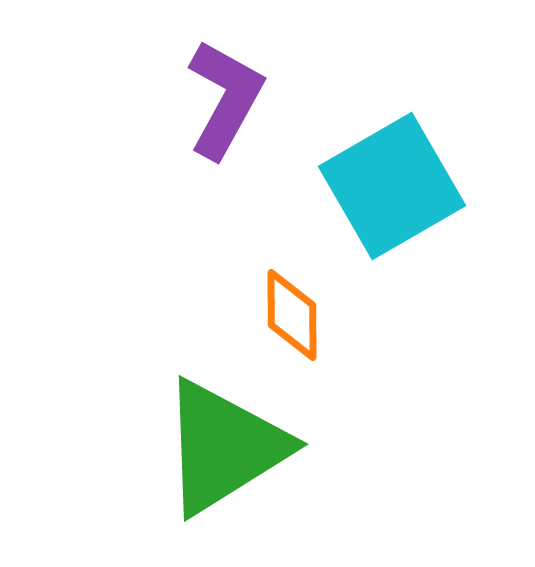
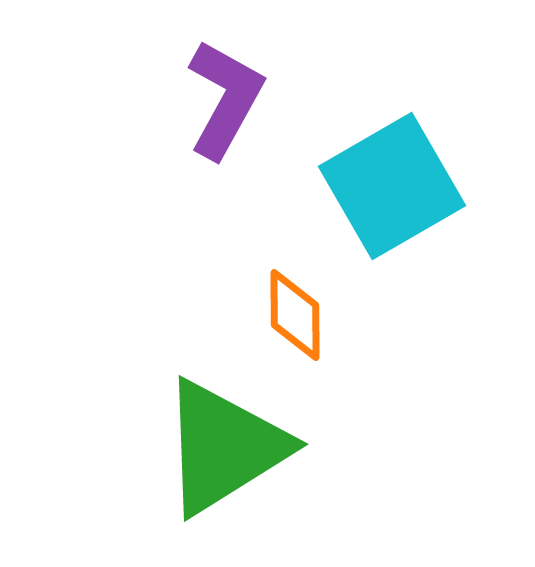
orange diamond: moved 3 px right
